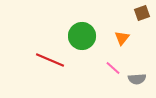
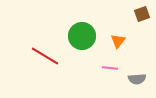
brown square: moved 1 px down
orange triangle: moved 4 px left, 3 px down
red line: moved 5 px left, 4 px up; rotated 8 degrees clockwise
pink line: moved 3 px left; rotated 35 degrees counterclockwise
